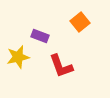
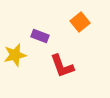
yellow star: moved 3 px left, 2 px up
red L-shape: moved 1 px right
